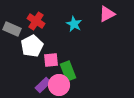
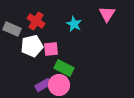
pink triangle: rotated 30 degrees counterclockwise
white pentagon: rotated 15 degrees clockwise
pink square: moved 11 px up
green rectangle: moved 4 px left, 3 px up; rotated 42 degrees counterclockwise
purple rectangle: rotated 14 degrees clockwise
